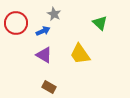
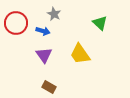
blue arrow: rotated 40 degrees clockwise
purple triangle: rotated 24 degrees clockwise
